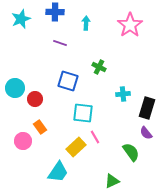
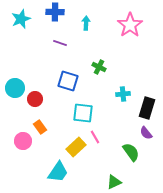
green triangle: moved 2 px right, 1 px down
